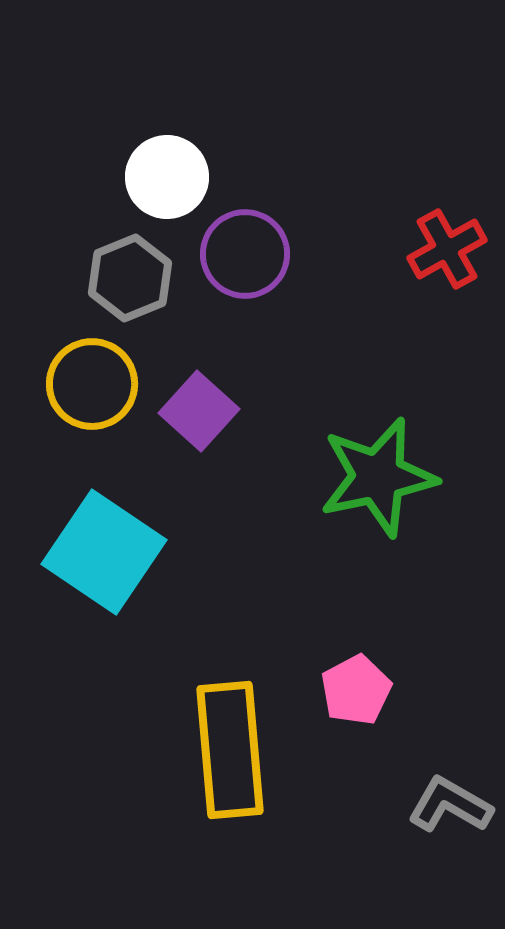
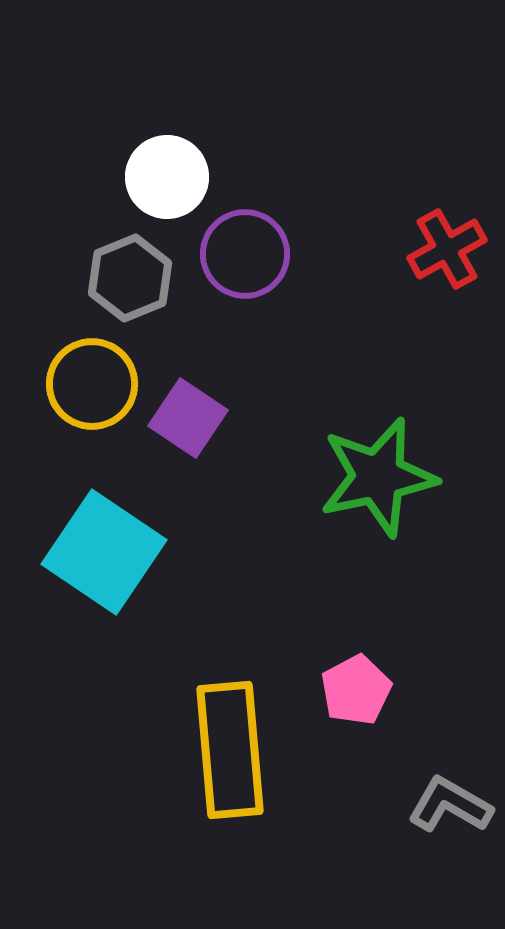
purple square: moved 11 px left, 7 px down; rotated 8 degrees counterclockwise
